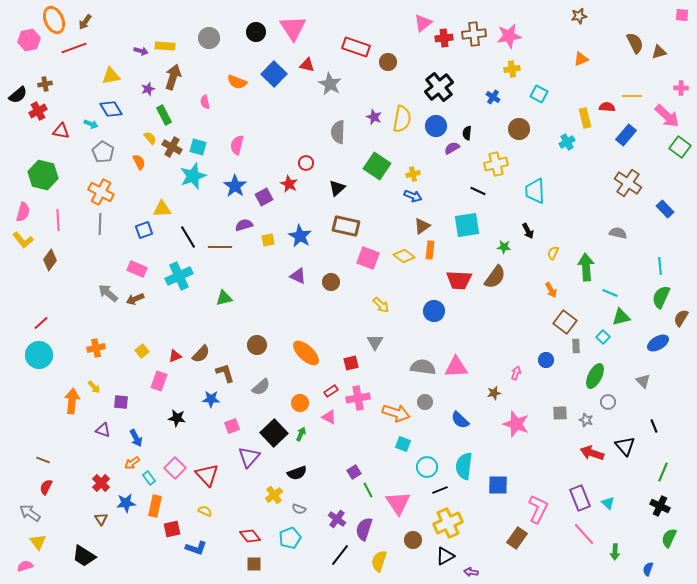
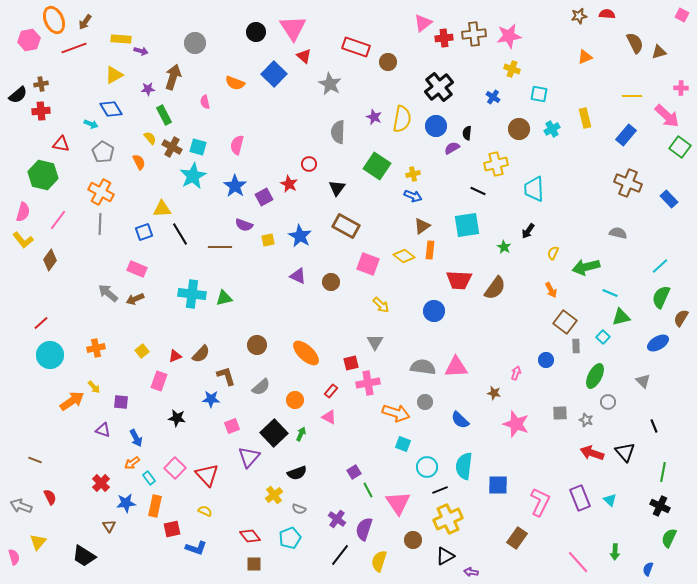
pink square at (682, 15): rotated 24 degrees clockwise
gray circle at (209, 38): moved 14 px left, 5 px down
yellow rectangle at (165, 46): moved 44 px left, 7 px up
orange triangle at (581, 59): moved 4 px right, 2 px up
red triangle at (307, 65): moved 3 px left, 9 px up; rotated 28 degrees clockwise
yellow cross at (512, 69): rotated 28 degrees clockwise
yellow triangle at (111, 76): moved 3 px right, 1 px up; rotated 18 degrees counterclockwise
orange semicircle at (237, 82): moved 2 px left, 1 px down
brown cross at (45, 84): moved 4 px left
purple star at (148, 89): rotated 16 degrees clockwise
cyan square at (539, 94): rotated 18 degrees counterclockwise
red semicircle at (607, 107): moved 93 px up
red cross at (38, 111): moved 3 px right; rotated 24 degrees clockwise
red triangle at (61, 131): moved 13 px down
cyan cross at (567, 142): moved 15 px left, 13 px up
red circle at (306, 163): moved 3 px right, 1 px down
cyan star at (193, 176): rotated 8 degrees counterclockwise
brown cross at (628, 183): rotated 12 degrees counterclockwise
black triangle at (337, 188): rotated 12 degrees counterclockwise
cyan trapezoid at (535, 191): moved 1 px left, 2 px up
blue rectangle at (665, 209): moved 4 px right, 10 px up
pink line at (58, 220): rotated 40 degrees clockwise
purple semicircle at (244, 225): rotated 144 degrees counterclockwise
brown rectangle at (346, 226): rotated 16 degrees clockwise
blue square at (144, 230): moved 2 px down
black arrow at (528, 231): rotated 63 degrees clockwise
black line at (188, 237): moved 8 px left, 3 px up
green star at (504, 247): rotated 24 degrees clockwise
pink square at (368, 258): moved 6 px down
cyan line at (660, 266): rotated 54 degrees clockwise
green arrow at (586, 267): rotated 100 degrees counterclockwise
cyan cross at (179, 276): moved 13 px right, 18 px down; rotated 32 degrees clockwise
brown semicircle at (495, 277): moved 11 px down
cyan circle at (39, 355): moved 11 px right
brown L-shape at (225, 373): moved 1 px right, 3 px down
red rectangle at (331, 391): rotated 16 degrees counterclockwise
brown star at (494, 393): rotated 24 degrees clockwise
pink cross at (358, 398): moved 10 px right, 15 px up
orange arrow at (72, 401): rotated 50 degrees clockwise
orange circle at (300, 403): moved 5 px left, 3 px up
black triangle at (625, 446): moved 6 px down
brown line at (43, 460): moved 8 px left
green line at (663, 472): rotated 12 degrees counterclockwise
red semicircle at (46, 487): moved 4 px right, 10 px down; rotated 126 degrees clockwise
cyan triangle at (608, 503): moved 2 px right, 3 px up
pink L-shape at (538, 509): moved 2 px right, 7 px up
gray arrow at (30, 513): moved 9 px left, 7 px up; rotated 15 degrees counterclockwise
brown triangle at (101, 519): moved 8 px right, 7 px down
yellow cross at (448, 523): moved 4 px up
pink line at (584, 534): moved 6 px left, 28 px down
yellow triangle at (38, 542): rotated 18 degrees clockwise
pink semicircle at (25, 566): moved 11 px left, 9 px up; rotated 91 degrees clockwise
